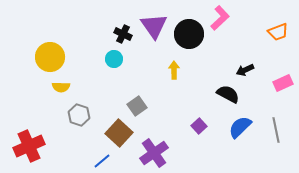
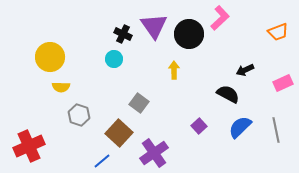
gray square: moved 2 px right, 3 px up; rotated 18 degrees counterclockwise
